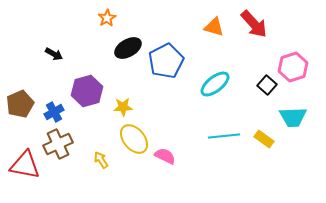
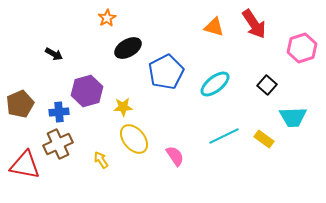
red arrow: rotated 8 degrees clockwise
blue pentagon: moved 11 px down
pink hexagon: moved 9 px right, 19 px up
blue cross: moved 5 px right; rotated 24 degrees clockwise
cyan line: rotated 20 degrees counterclockwise
pink semicircle: moved 10 px right; rotated 30 degrees clockwise
